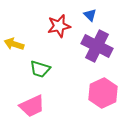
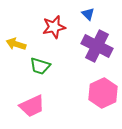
blue triangle: moved 2 px left, 1 px up
red star: moved 5 px left, 1 px down
yellow arrow: moved 2 px right
green trapezoid: moved 3 px up
